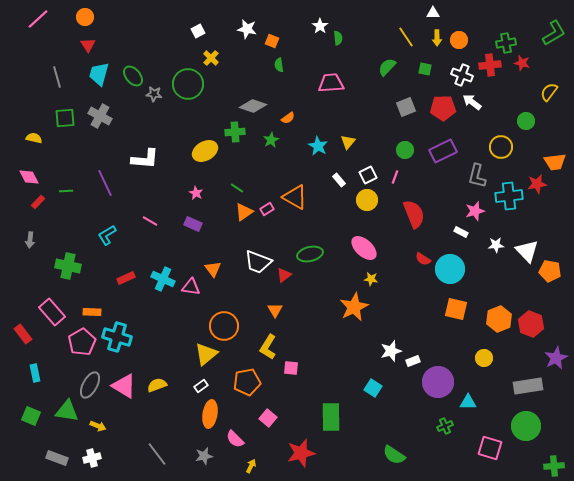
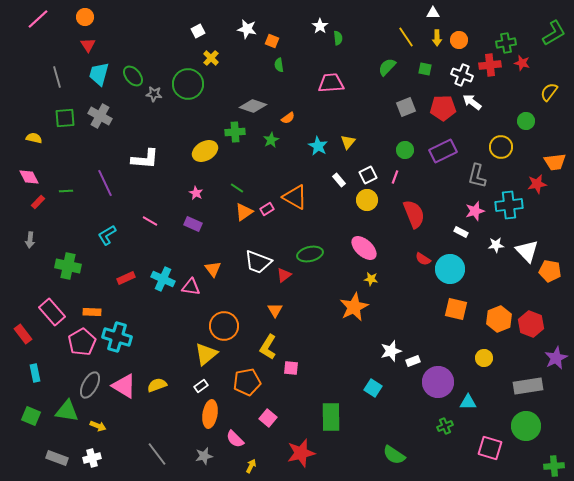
cyan cross at (509, 196): moved 9 px down
